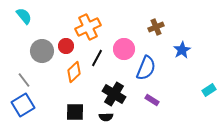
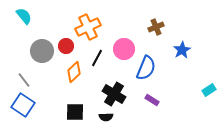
blue square: rotated 25 degrees counterclockwise
